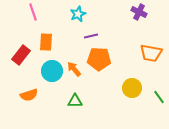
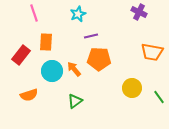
pink line: moved 1 px right, 1 px down
orange trapezoid: moved 1 px right, 1 px up
green triangle: rotated 35 degrees counterclockwise
